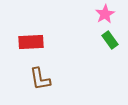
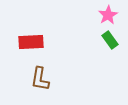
pink star: moved 3 px right, 1 px down
brown L-shape: rotated 20 degrees clockwise
